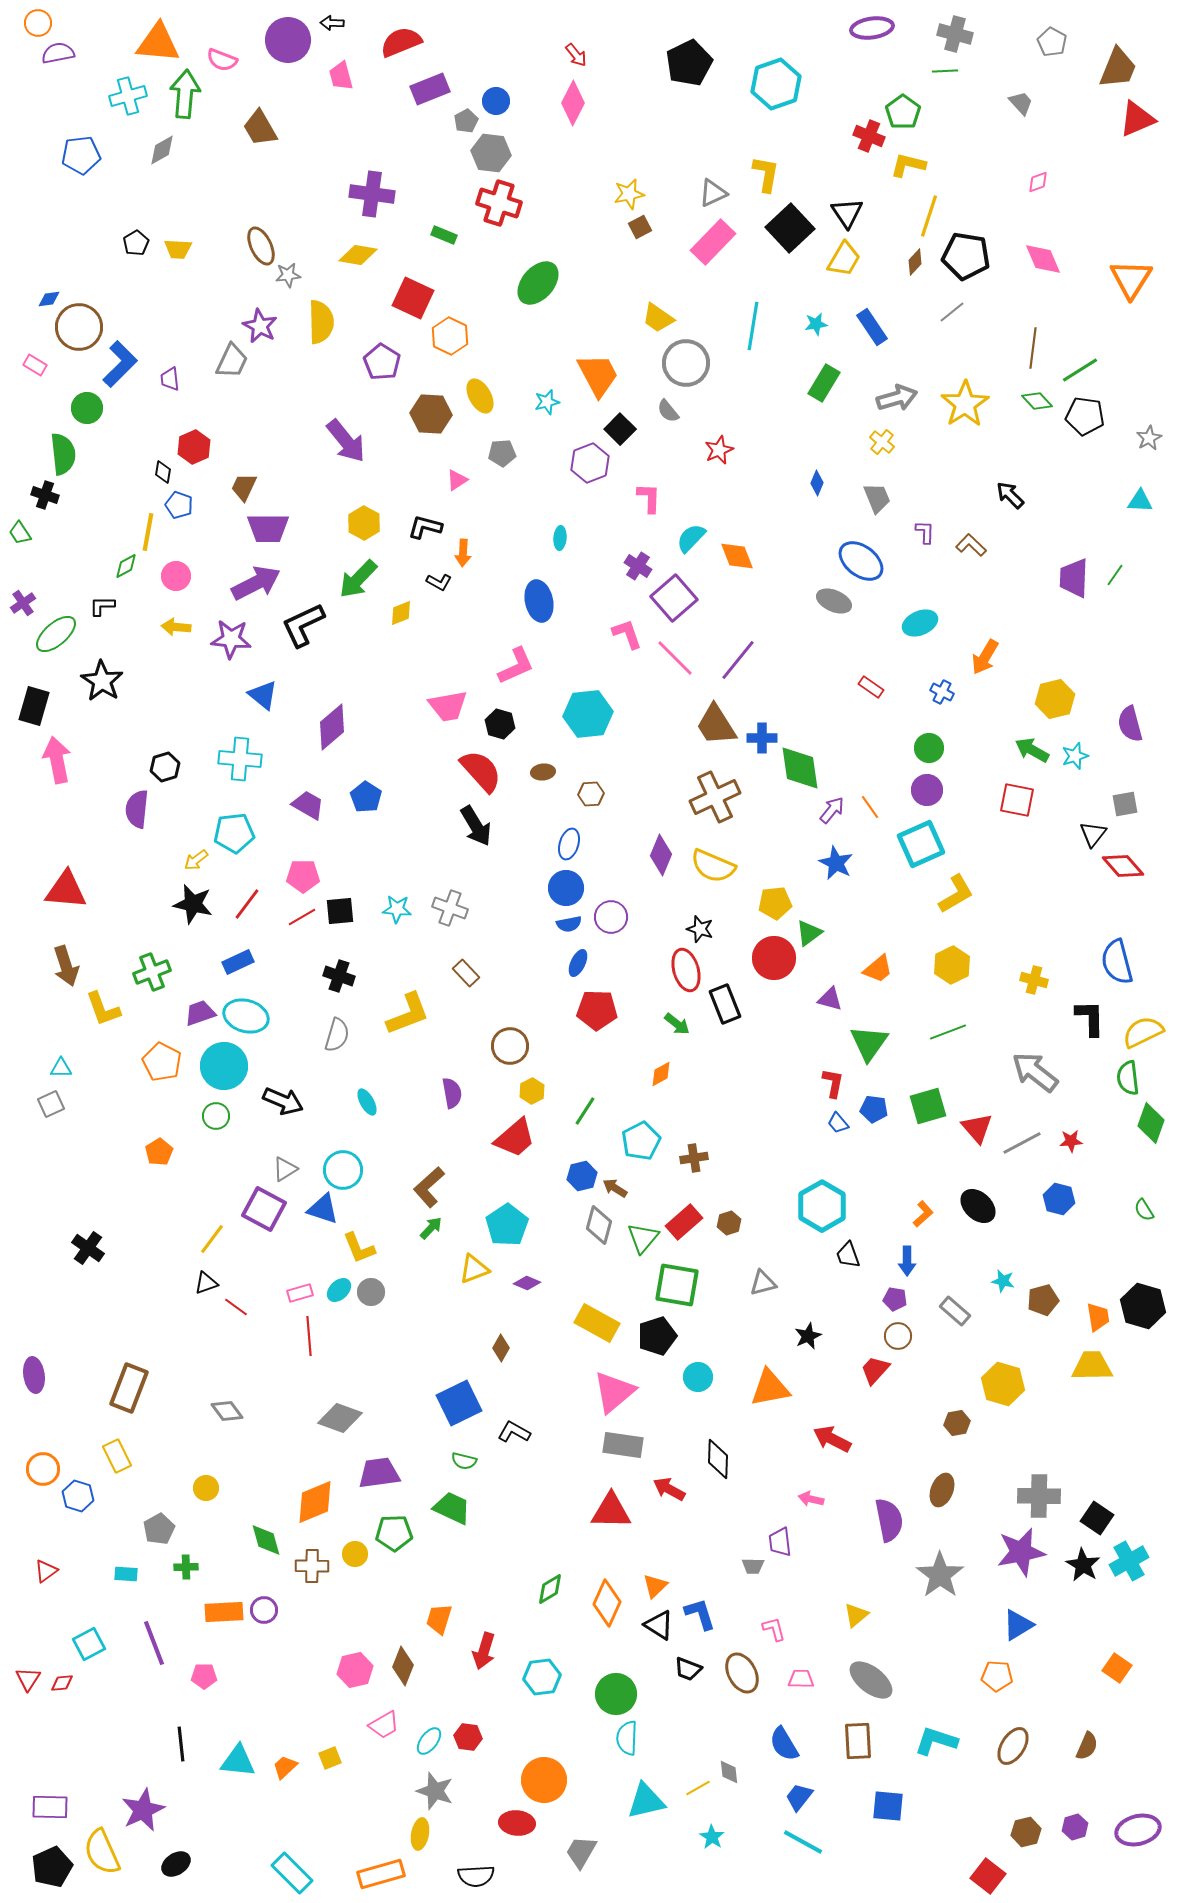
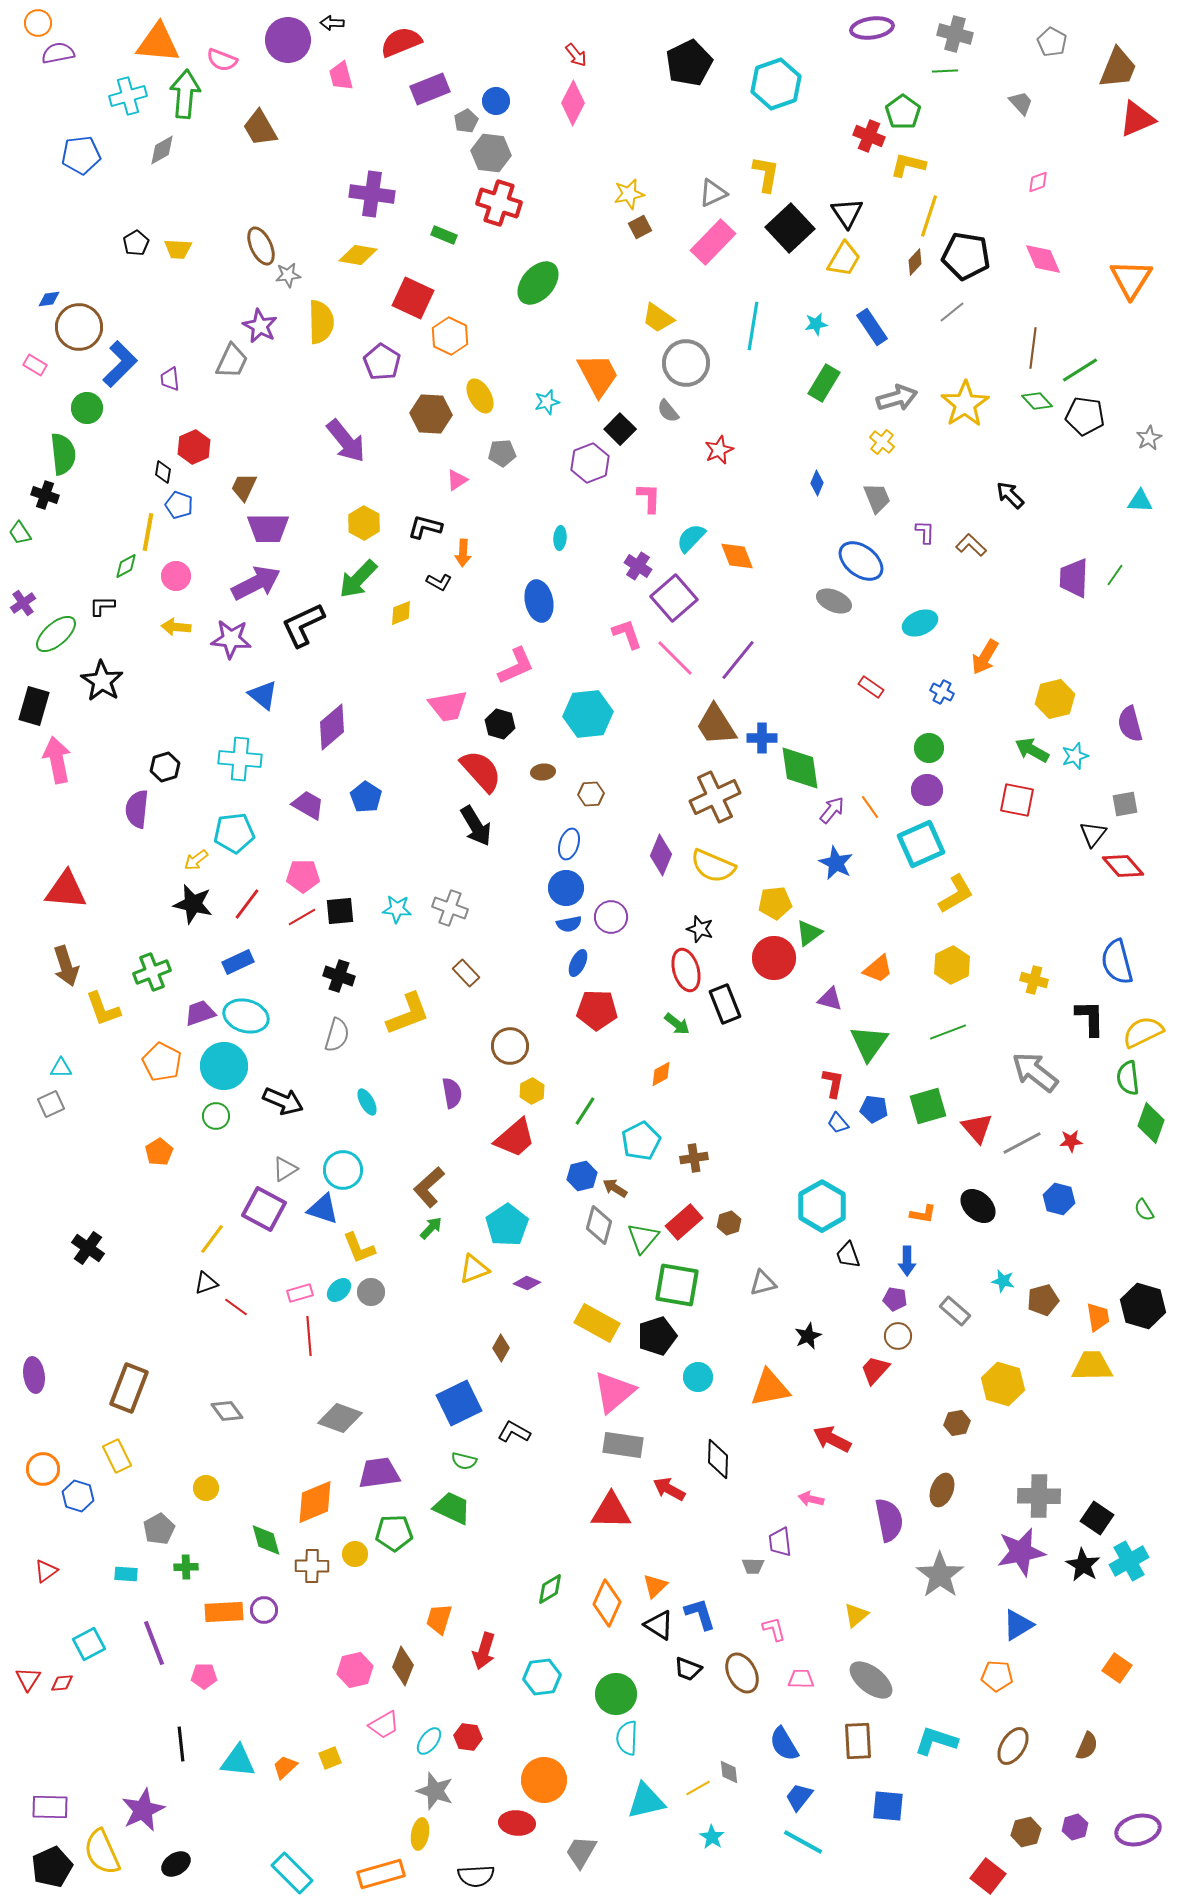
orange L-shape at (923, 1214): rotated 52 degrees clockwise
